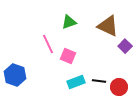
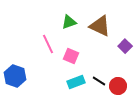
brown triangle: moved 8 px left
pink square: moved 3 px right
blue hexagon: moved 1 px down
black line: rotated 24 degrees clockwise
red circle: moved 1 px left, 1 px up
